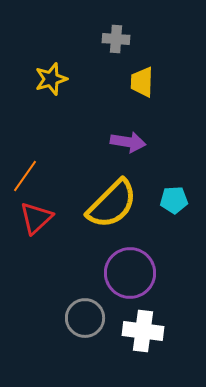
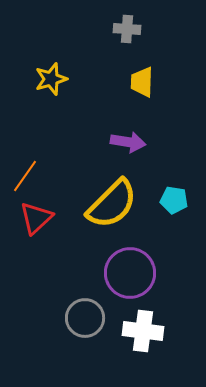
gray cross: moved 11 px right, 10 px up
cyan pentagon: rotated 12 degrees clockwise
